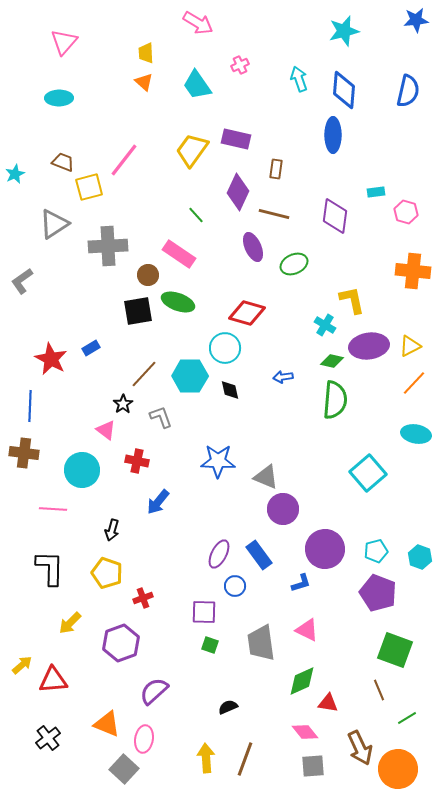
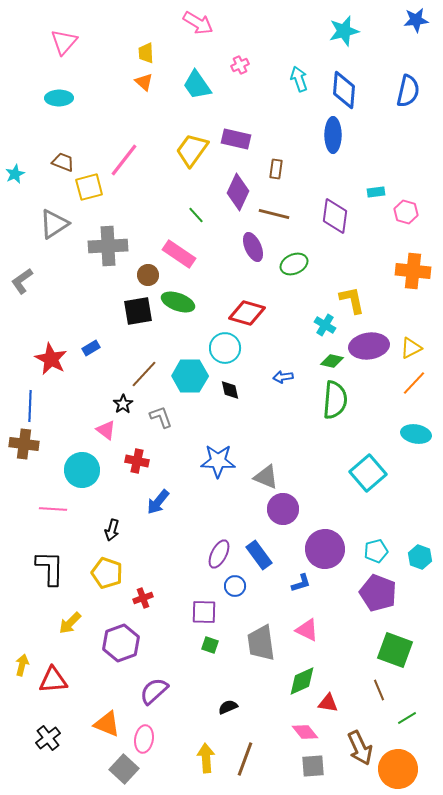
yellow triangle at (410, 346): moved 1 px right, 2 px down
brown cross at (24, 453): moved 9 px up
yellow arrow at (22, 665): rotated 35 degrees counterclockwise
